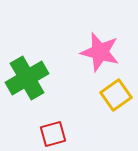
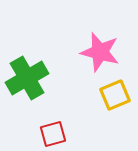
yellow square: moved 1 px left; rotated 12 degrees clockwise
